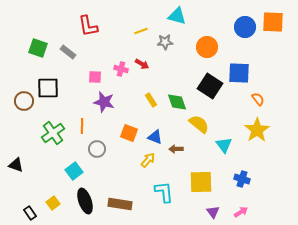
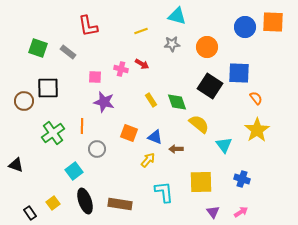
gray star at (165, 42): moved 7 px right, 2 px down
orange semicircle at (258, 99): moved 2 px left, 1 px up
